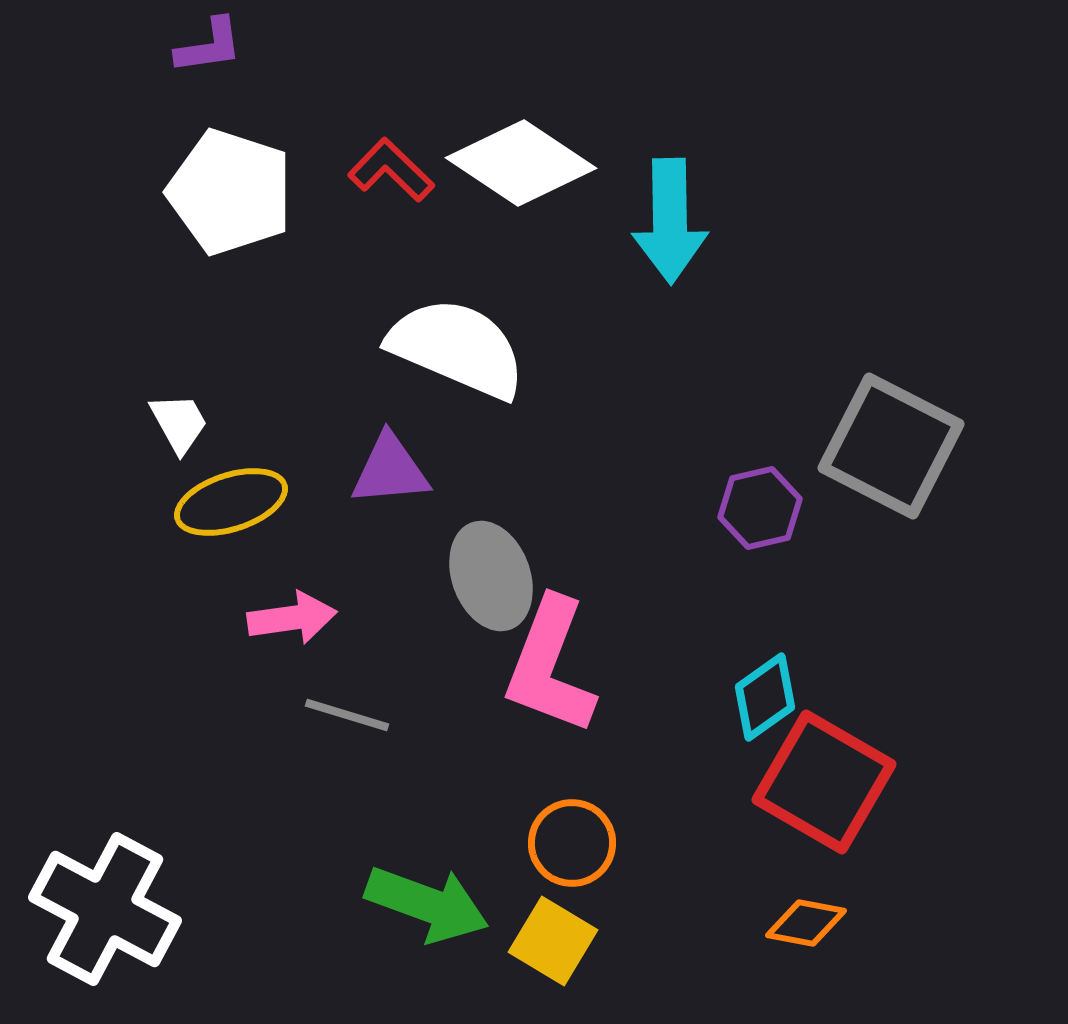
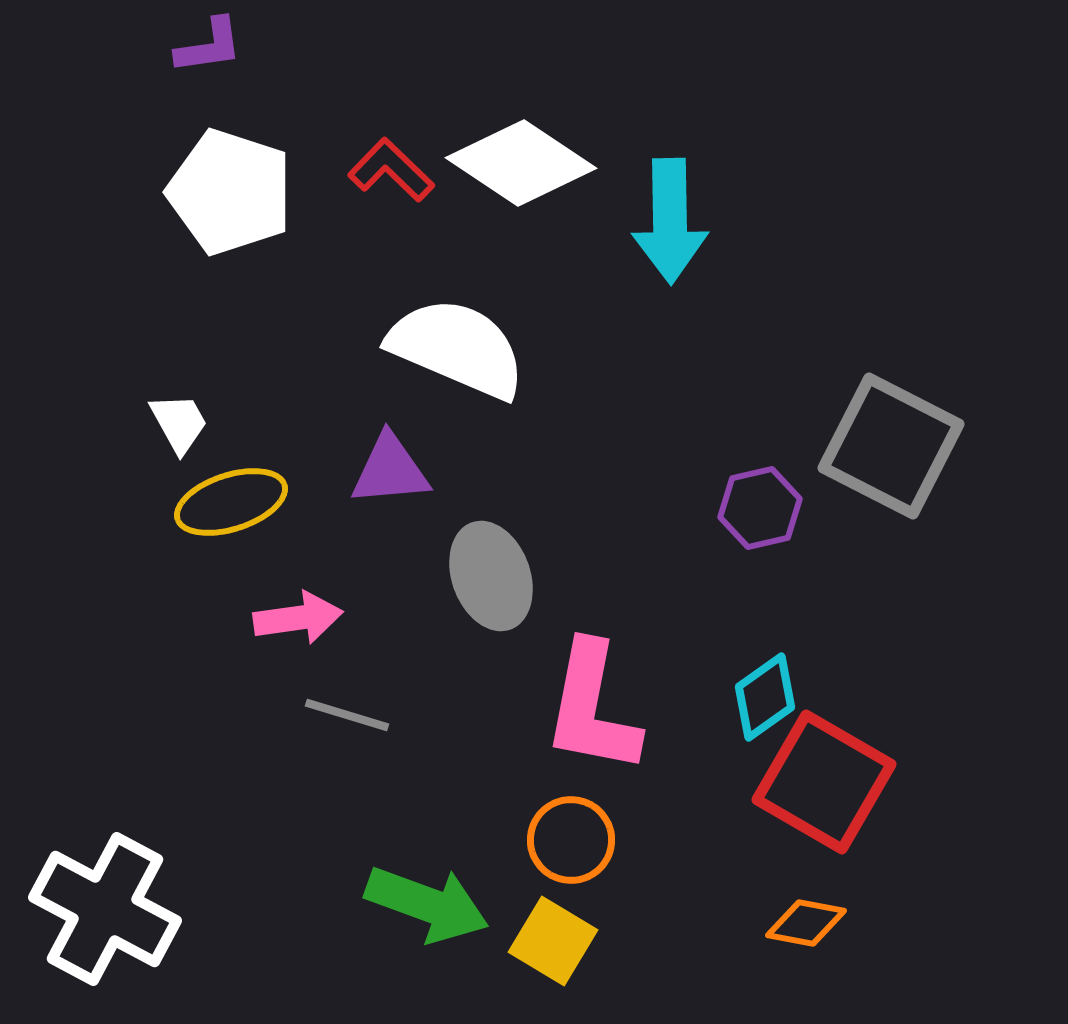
pink arrow: moved 6 px right
pink L-shape: moved 42 px right, 42 px down; rotated 10 degrees counterclockwise
orange circle: moved 1 px left, 3 px up
